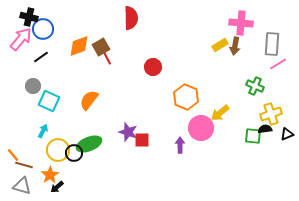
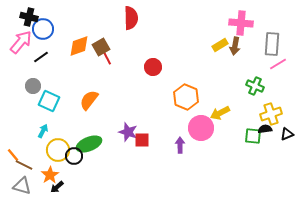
pink arrow: moved 3 px down
yellow arrow: rotated 12 degrees clockwise
black circle: moved 3 px down
brown line: rotated 12 degrees clockwise
